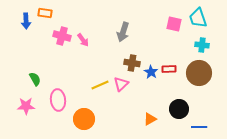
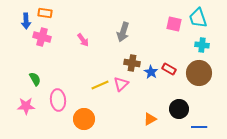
pink cross: moved 20 px left, 1 px down
red rectangle: rotated 32 degrees clockwise
